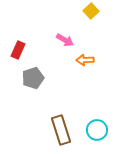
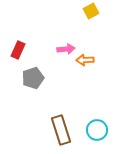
yellow square: rotated 14 degrees clockwise
pink arrow: moved 1 px right, 9 px down; rotated 36 degrees counterclockwise
